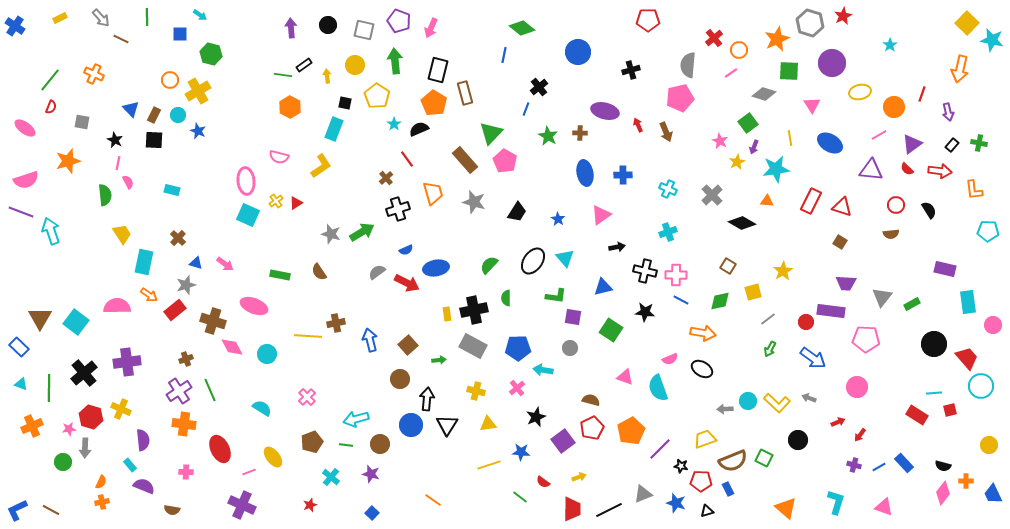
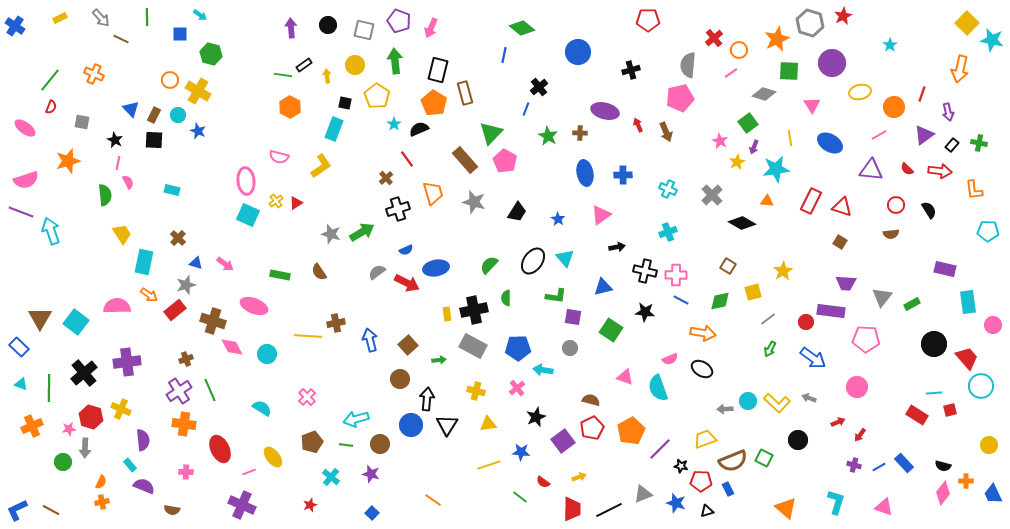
yellow cross at (198, 91): rotated 30 degrees counterclockwise
purple triangle at (912, 144): moved 12 px right, 9 px up
